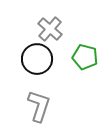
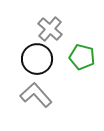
green pentagon: moved 3 px left
gray L-shape: moved 3 px left, 11 px up; rotated 60 degrees counterclockwise
